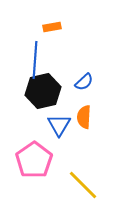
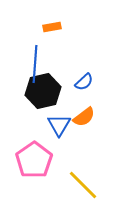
blue line: moved 4 px down
orange semicircle: rotated 130 degrees counterclockwise
